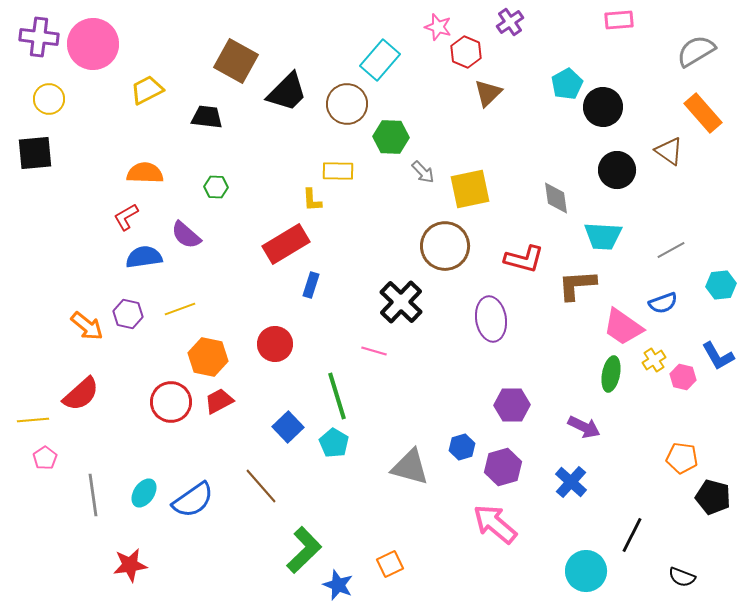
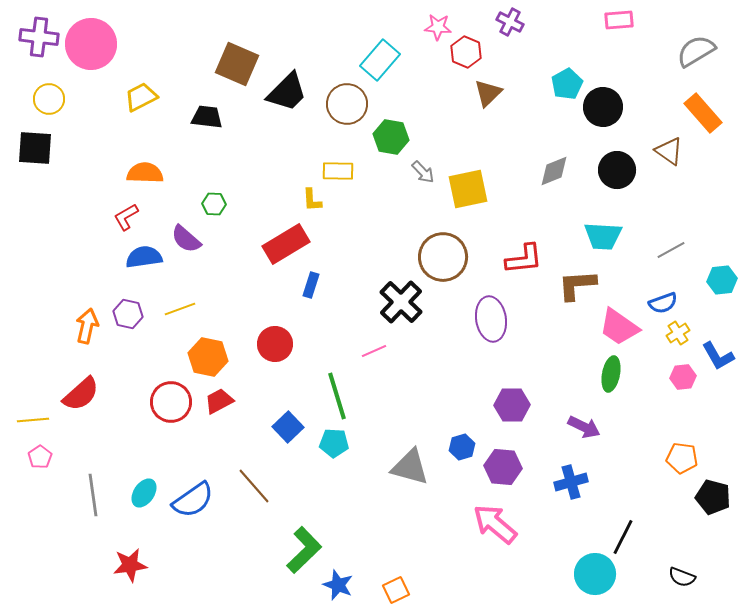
purple cross at (510, 22): rotated 28 degrees counterclockwise
pink star at (438, 27): rotated 12 degrees counterclockwise
pink circle at (93, 44): moved 2 px left
brown square at (236, 61): moved 1 px right, 3 px down; rotated 6 degrees counterclockwise
yellow trapezoid at (147, 90): moved 6 px left, 7 px down
green hexagon at (391, 137): rotated 8 degrees clockwise
black square at (35, 153): moved 5 px up; rotated 9 degrees clockwise
green hexagon at (216, 187): moved 2 px left, 17 px down
yellow square at (470, 189): moved 2 px left
gray diamond at (556, 198): moved 2 px left, 27 px up; rotated 76 degrees clockwise
purple semicircle at (186, 235): moved 4 px down
brown circle at (445, 246): moved 2 px left, 11 px down
red L-shape at (524, 259): rotated 21 degrees counterclockwise
cyan hexagon at (721, 285): moved 1 px right, 5 px up
orange arrow at (87, 326): rotated 116 degrees counterclockwise
pink trapezoid at (623, 327): moved 4 px left
pink line at (374, 351): rotated 40 degrees counterclockwise
yellow cross at (654, 360): moved 24 px right, 27 px up
pink hexagon at (683, 377): rotated 20 degrees counterclockwise
cyan pentagon at (334, 443): rotated 28 degrees counterclockwise
pink pentagon at (45, 458): moved 5 px left, 1 px up
purple hexagon at (503, 467): rotated 21 degrees clockwise
blue cross at (571, 482): rotated 32 degrees clockwise
brown line at (261, 486): moved 7 px left
black line at (632, 535): moved 9 px left, 2 px down
orange square at (390, 564): moved 6 px right, 26 px down
cyan circle at (586, 571): moved 9 px right, 3 px down
